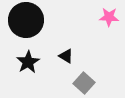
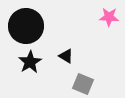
black circle: moved 6 px down
black star: moved 2 px right
gray square: moved 1 px left, 1 px down; rotated 20 degrees counterclockwise
